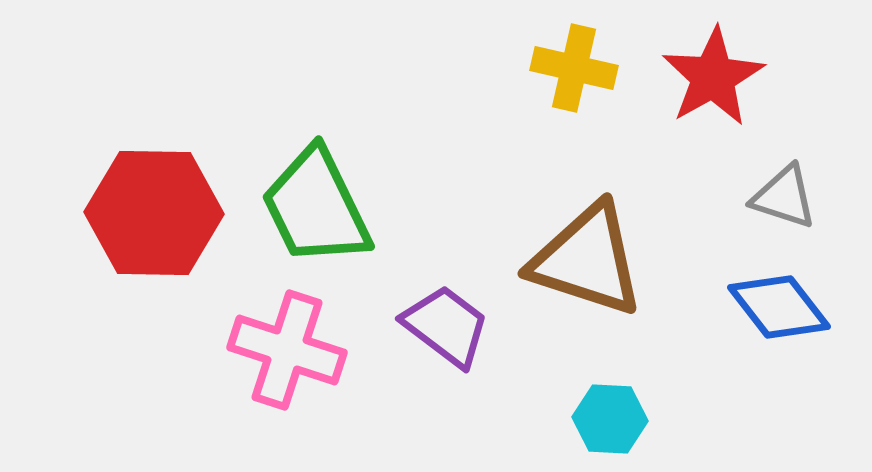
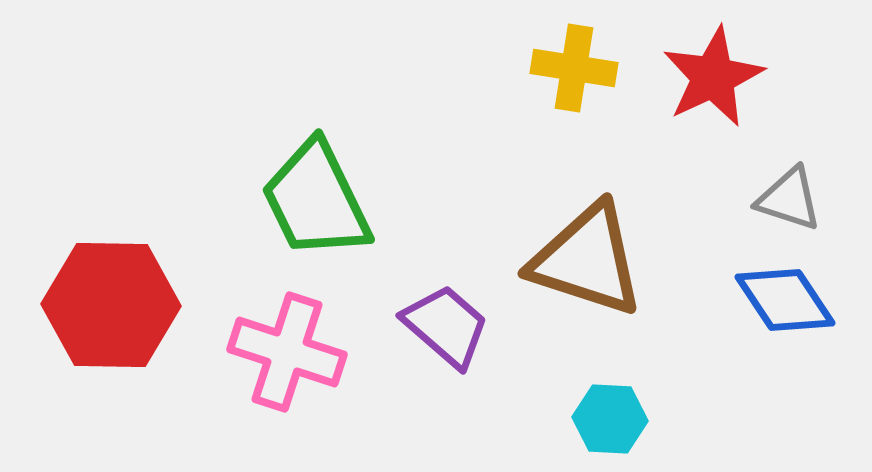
yellow cross: rotated 4 degrees counterclockwise
red star: rotated 4 degrees clockwise
gray triangle: moved 5 px right, 2 px down
green trapezoid: moved 7 px up
red hexagon: moved 43 px left, 92 px down
blue diamond: moved 6 px right, 7 px up; rotated 4 degrees clockwise
purple trapezoid: rotated 4 degrees clockwise
pink cross: moved 2 px down
